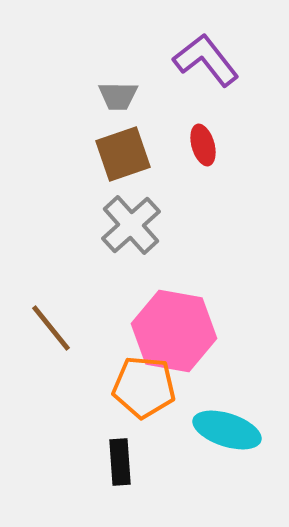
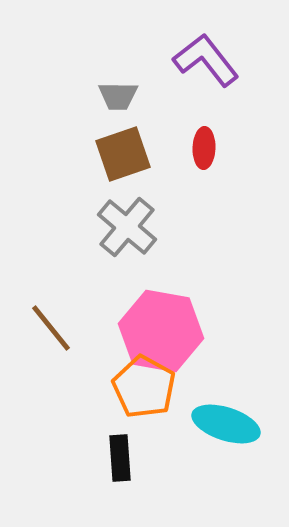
red ellipse: moved 1 px right, 3 px down; rotated 18 degrees clockwise
gray cross: moved 4 px left, 2 px down; rotated 8 degrees counterclockwise
pink hexagon: moved 13 px left
orange pentagon: rotated 24 degrees clockwise
cyan ellipse: moved 1 px left, 6 px up
black rectangle: moved 4 px up
